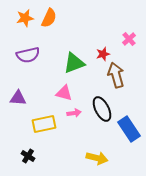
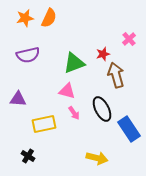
pink triangle: moved 3 px right, 2 px up
purple triangle: moved 1 px down
pink arrow: rotated 64 degrees clockwise
